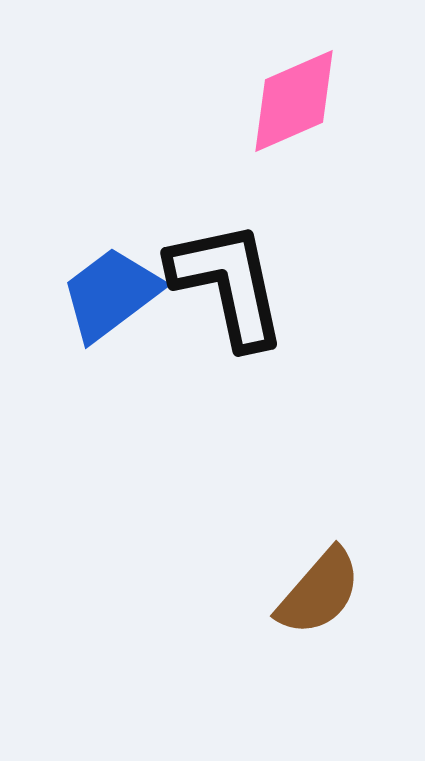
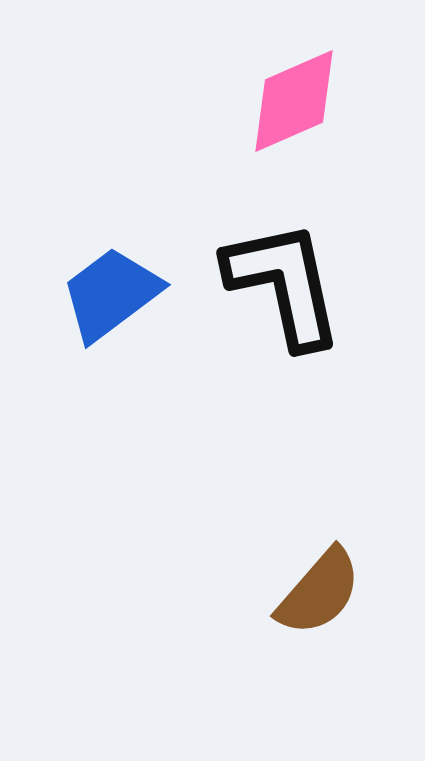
black L-shape: moved 56 px right
